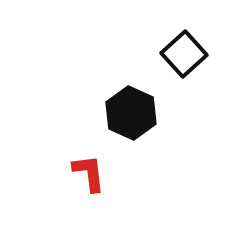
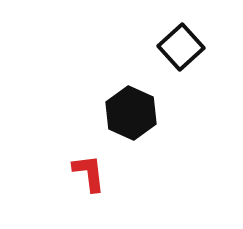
black square: moved 3 px left, 7 px up
